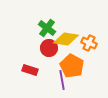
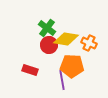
red circle: moved 3 px up
orange pentagon: rotated 25 degrees counterclockwise
